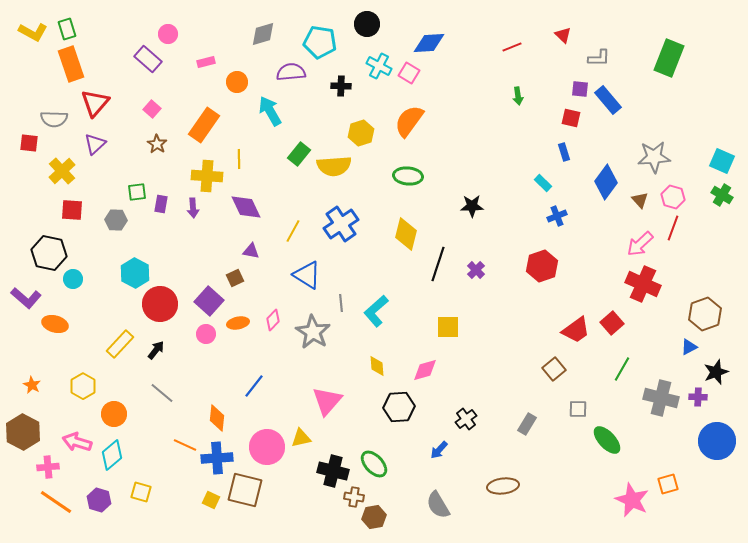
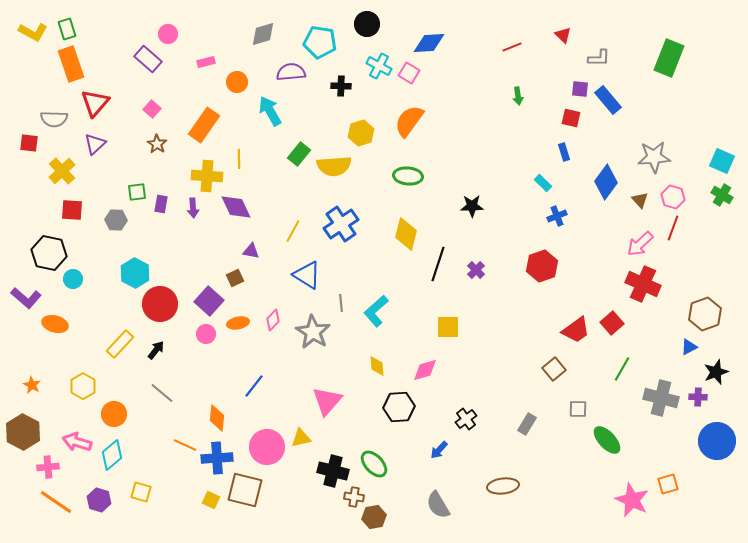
purple diamond at (246, 207): moved 10 px left
